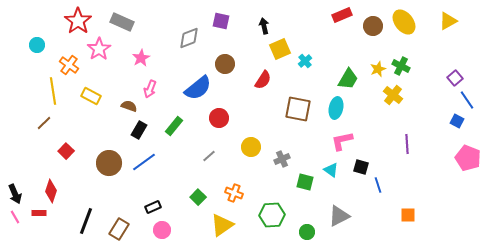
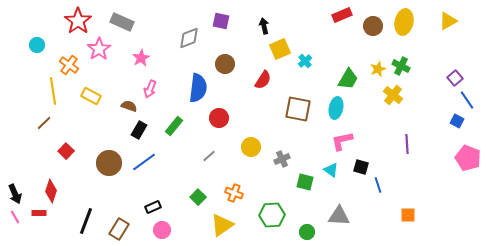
yellow ellipse at (404, 22): rotated 50 degrees clockwise
blue semicircle at (198, 88): rotated 44 degrees counterclockwise
gray triangle at (339, 216): rotated 30 degrees clockwise
